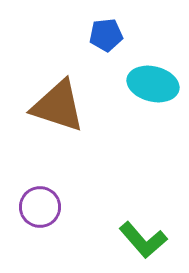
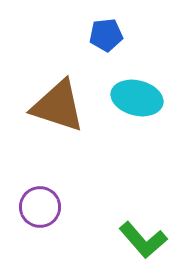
cyan ellipse: moved 16 px left, 14 px down
